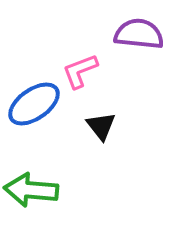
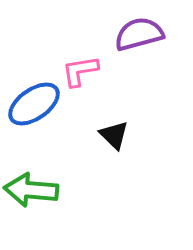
purple semicircle: rotated 21 degrees counterclockwise
pink L-shape: rotated 12 degrees clockwise
black triangle: moved 13 px right, 9 px down; rotated 8 degrees counterclockwise
